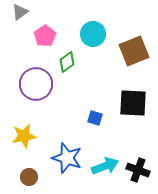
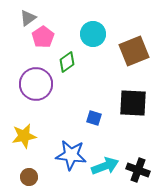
gray triangle: moved 8 px right, 6 px down
pink pentagon: moved 2 px left, 1 px down
blue square: moved 1 px left
blue star: moved 4 px right, 3 px up; rotated 12 degrees counterclockwise
